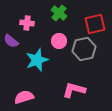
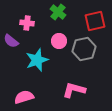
green cross: moved 1 px left, 1 px up
red square: moved 3 px up
